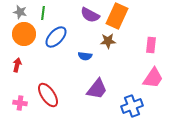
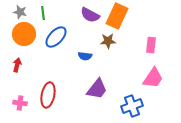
green line: rotated 16 degrees counterclockwise
red ellipse: rotated 45 degrees clockwise
